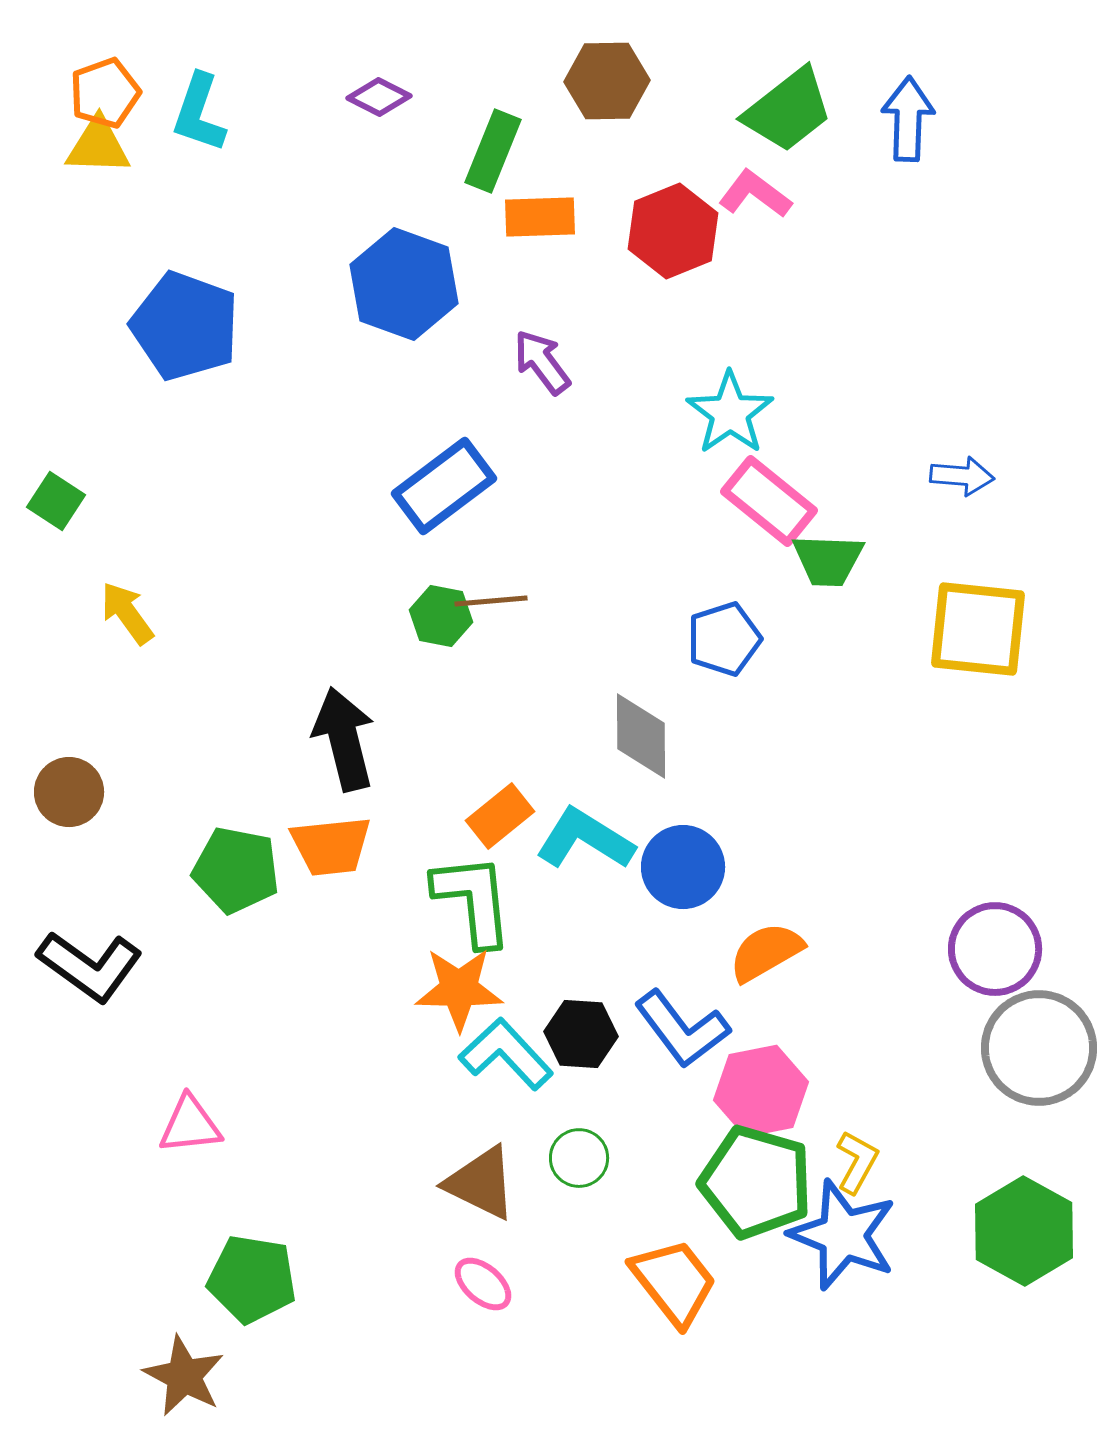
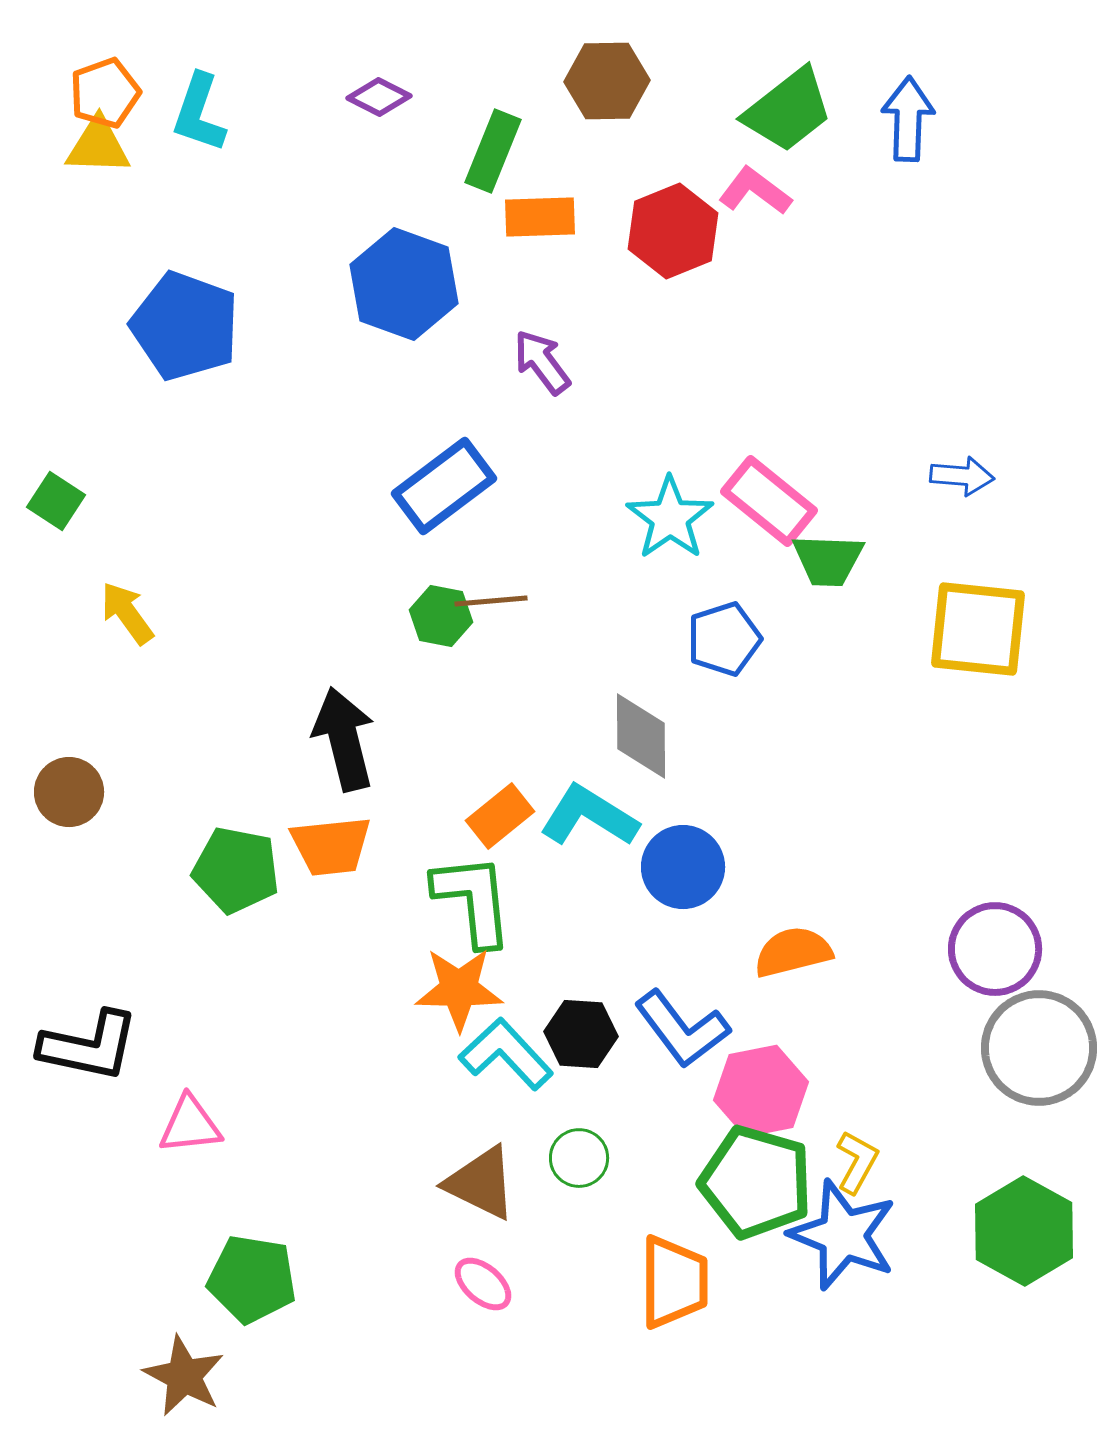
pink L-shape at (755, 194): moved 3 px up
cyan star at (730, 413): moved 60 px left, 105 px down
cyan L-shape at (585, 839): moved 4 px right, 23 px up
orange semicircle at (766, 952): moved 27 px right; rotated 16 degrees clockwise
black L-shape at (90, 966): moved 1 px left, 80 px down; rotated 24 degrees counterclockwise
orange trapezoid at (674, 1282): rotated 38 degrees clockwise
